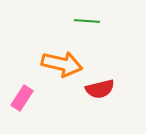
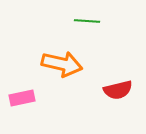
red semicircle: moved 18 px right, 1 px down
pink rectangle: rotated 45 degrees clockwise
